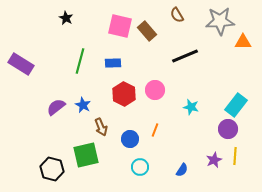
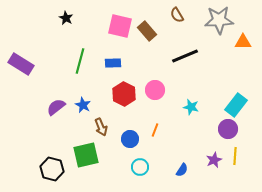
gray star: moved 1 px left, 1 px up
